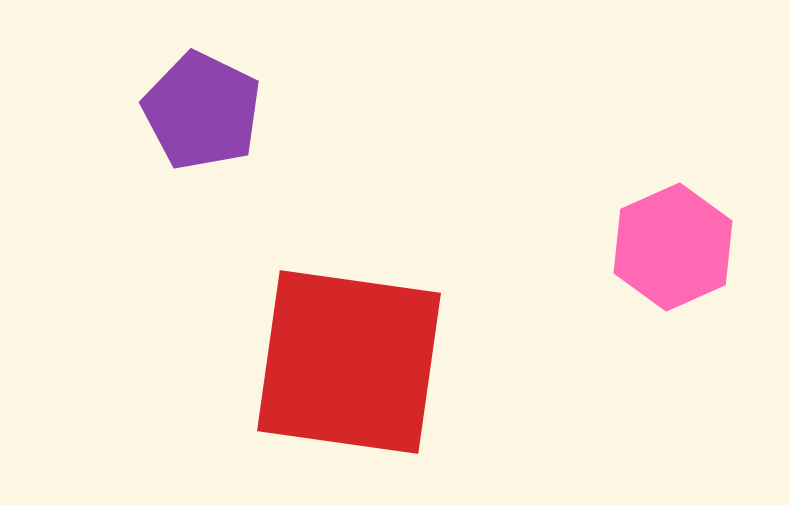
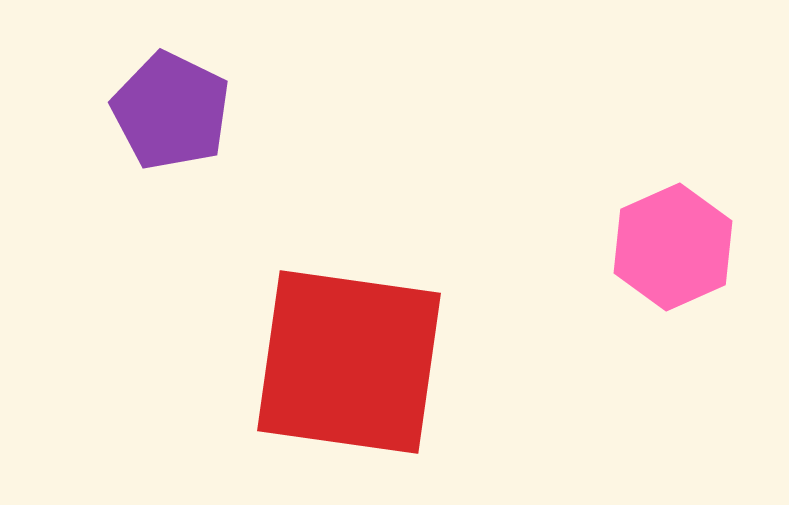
purple pentagon: moved 31 px left
